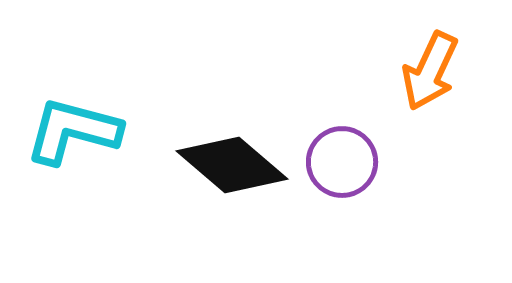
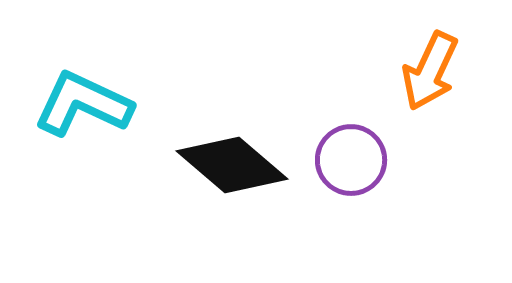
cyan L-shape: moved 10 px right, 27 px up; rotated 10 degrees clockwise
purple circle: moved 9 px right, 2 px up
